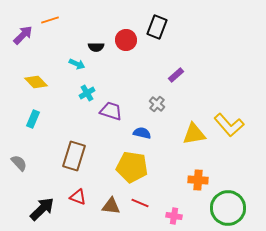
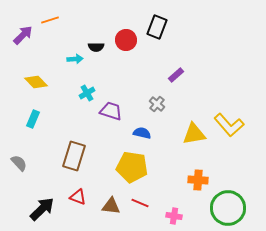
cyan arrow: moved 2 px left, 5 px up; rotated 28 degrees counterclockwise
